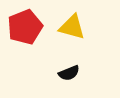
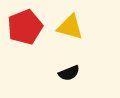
yellow triangle: moved 2 px left
